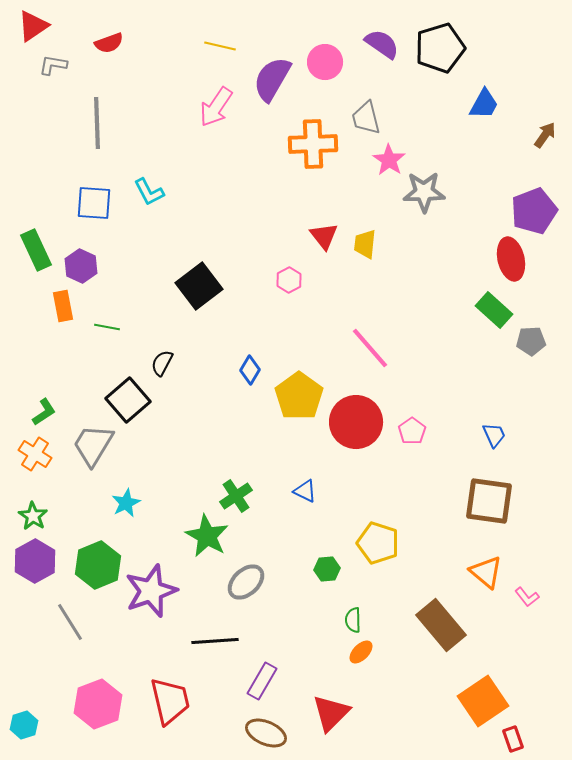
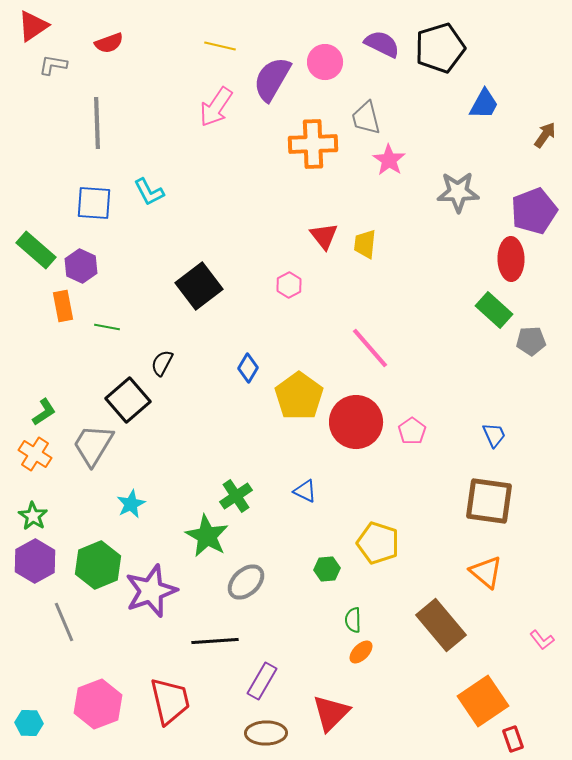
purple semicircle at (382, 44): rotated 9 degrees counterclockwise
gray star at (424, 192): moved 34 px right
green rectangle at (36, 250): rotated 24 degrees counterclockwise
red ellipse at (511, 259): rotated 12 degrees clockwise
pink hexagon at (289, 280): moved 5 px down
blue diamond at (250, 370): moved 2 px left, 2 px up
cyan star at (126, 503): moved 5 px right, 1 px down
pink L-shape at (527, 597): moved 15 px right, 43 px down
gray line at (70, 622): moved 6 px left; rotated 9 degrees clockwise
cyan hexagon at (24, 725): moved 5 px right, 2 px up; rotated 20 degrees clockwise
brown ellipse at (266, 733): rotated 24 degrees counterclockwise
